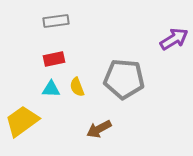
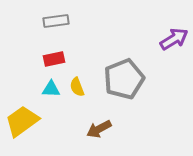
gray pentagon: rotated 27 degrees counterclockwise
